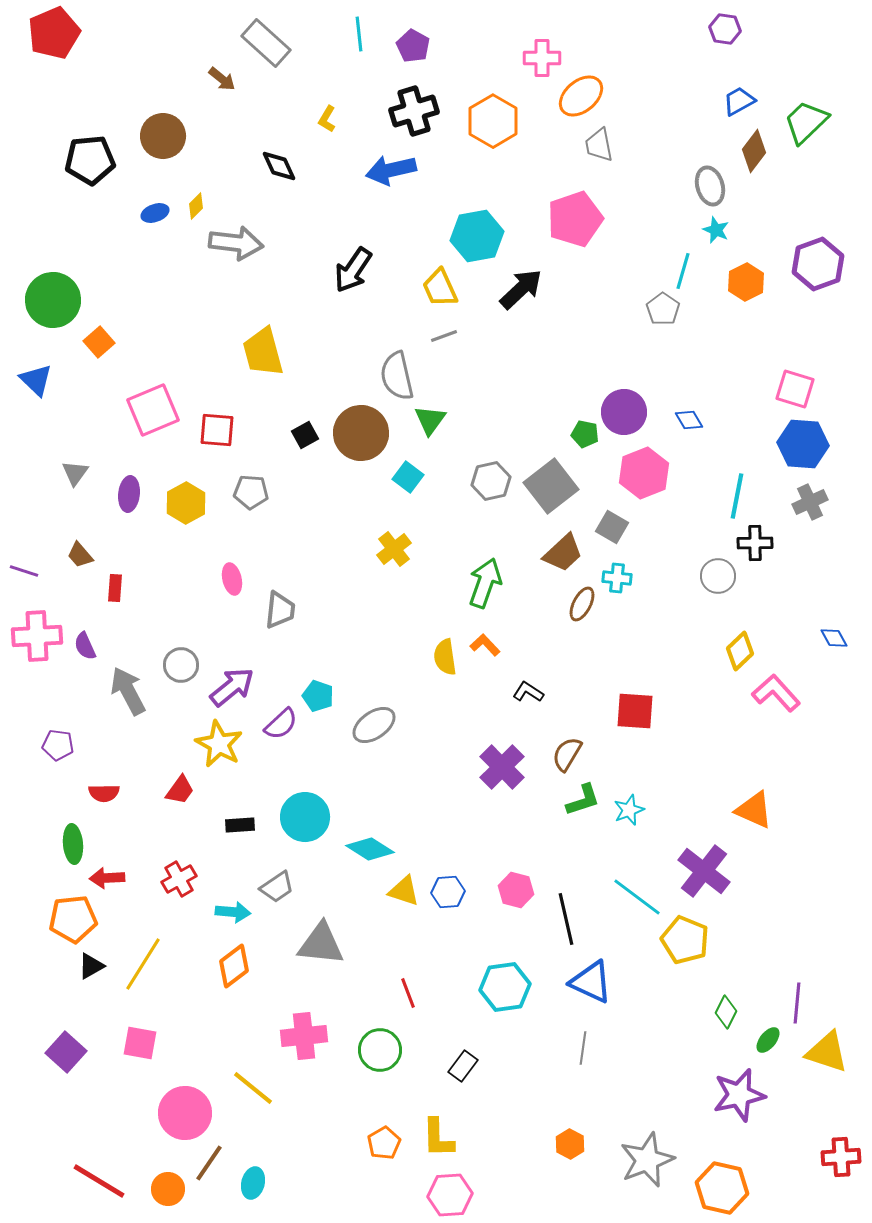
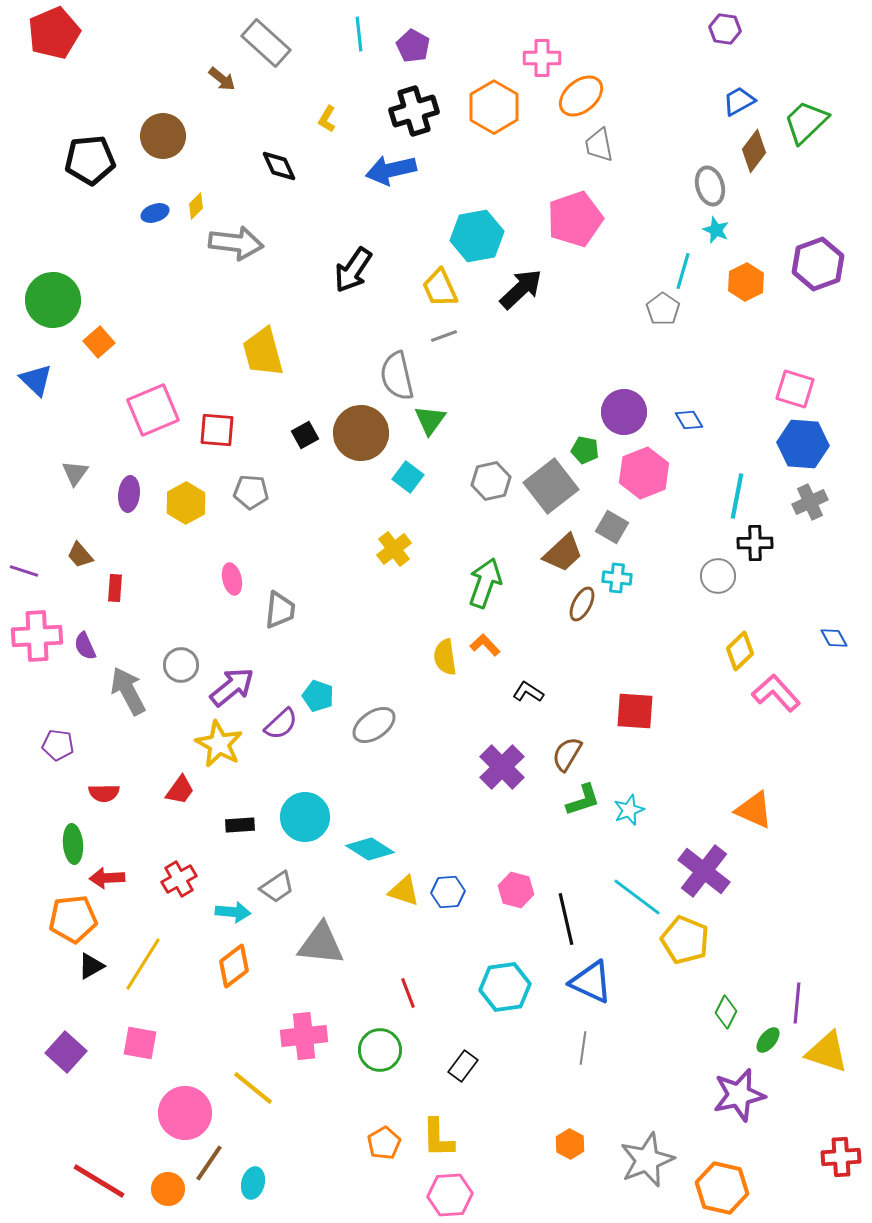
orange hexagon at (493, 121): moved 1 px right, 14 px up
green pentagon at (585, 434): moved 16 px down
